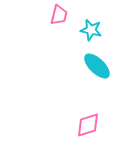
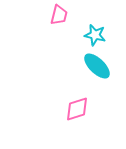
cyan star: moved 4 px right, 5 px down
pink diamond: moved 11 px left, 16 px up
